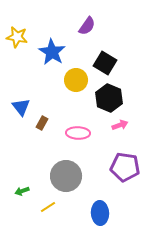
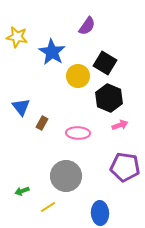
yellow circle: moved 2 px right, 4 px up
